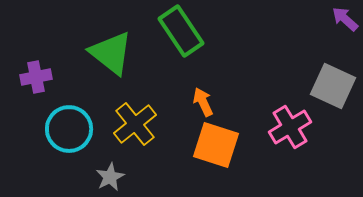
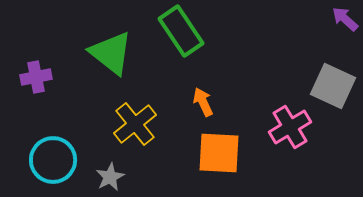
cyan circle: moved 16 px left, 31 px down
orange square: moved 3 px right, 8 px down; rotated 15 degrees counterclockwise
